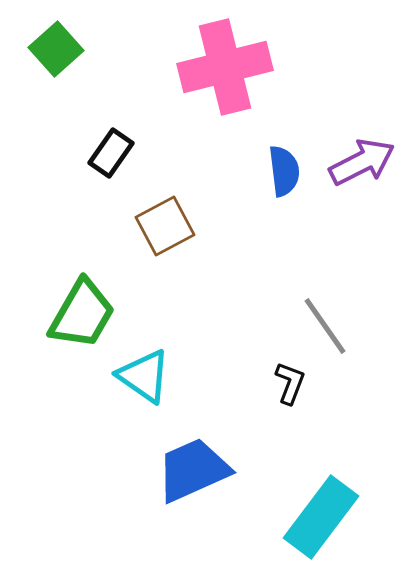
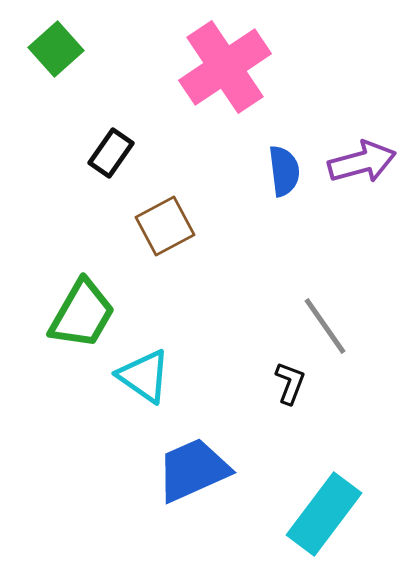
pink cross: rotated 20 degrees counterclockwise
purple arrow: rotated 12 degrees clockwise
cyan rectangle: moved 3 px right, 3 px up
